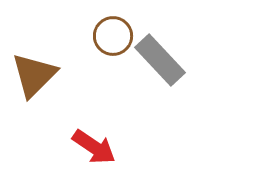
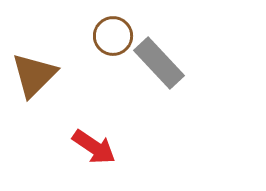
gray rectangle: moved 1 px left, 3 px down
